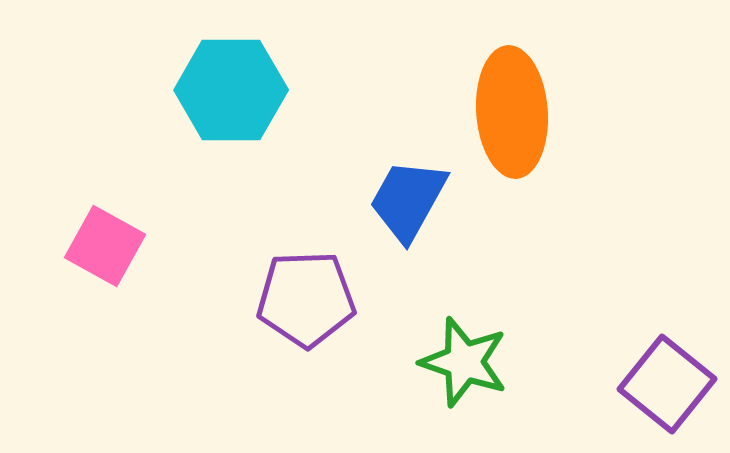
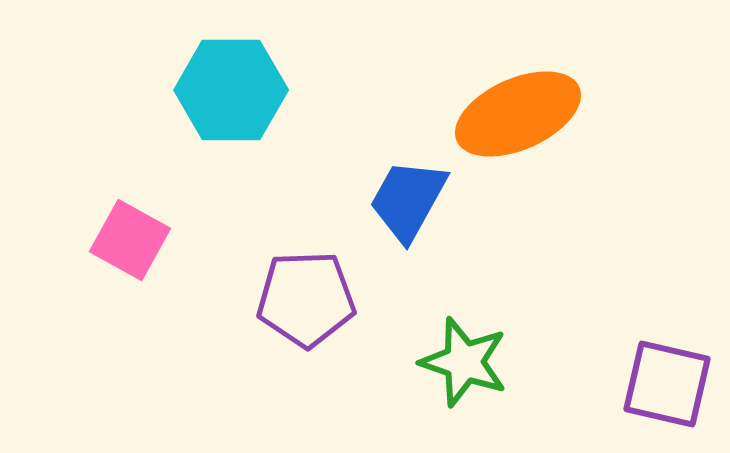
orange ellipse: moved 6 px right, 2 px down; rotated 70 degrees clockwise
pink square: moved 25 px right, 6 px up
purple square: rotated 26 degrees counterclockwise
